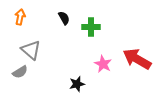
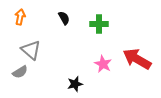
green cross: moved 8 px right, 3 px up
black star: moved 2 px left
